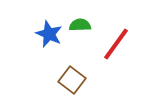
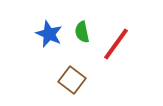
green semicircle: moved 2 px right, 7 px down; rotated 100 degrees counterclockwise
